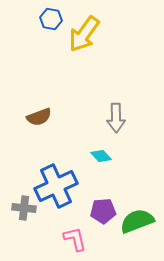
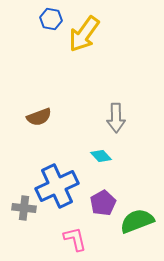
blue cross: moved 1 px right
purple pentagon: moved 8 px up; rotated 25 degrees counterclockwise
